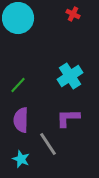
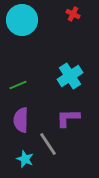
cyan circle: moved 4 px right, 2 px down
green line: rotated 24 degrees clockwise
cyan star: moved 4 px right
